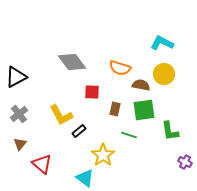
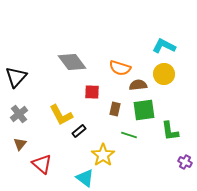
cyan L-shape: moved 2 px right, 3 px down
black triangle: rotated 20 degrees counterclockwise
brown semicircle: moved 3 px left; rotated 18 degrees counterclockwise
